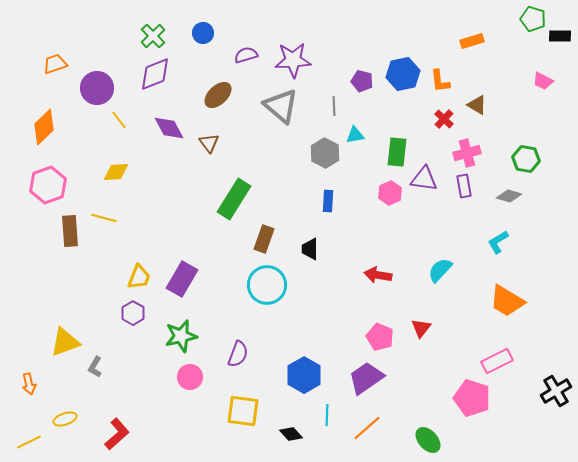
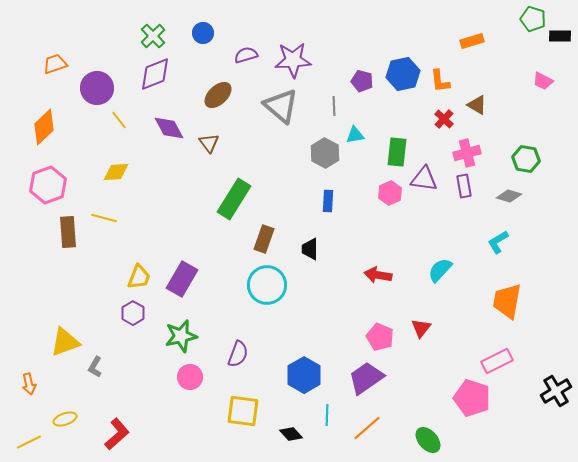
brown rectangle at (70, 231): moved 2 px left, 1 px down
orange trapezoid at (507, 301): rotated 69 degrees clockwise
